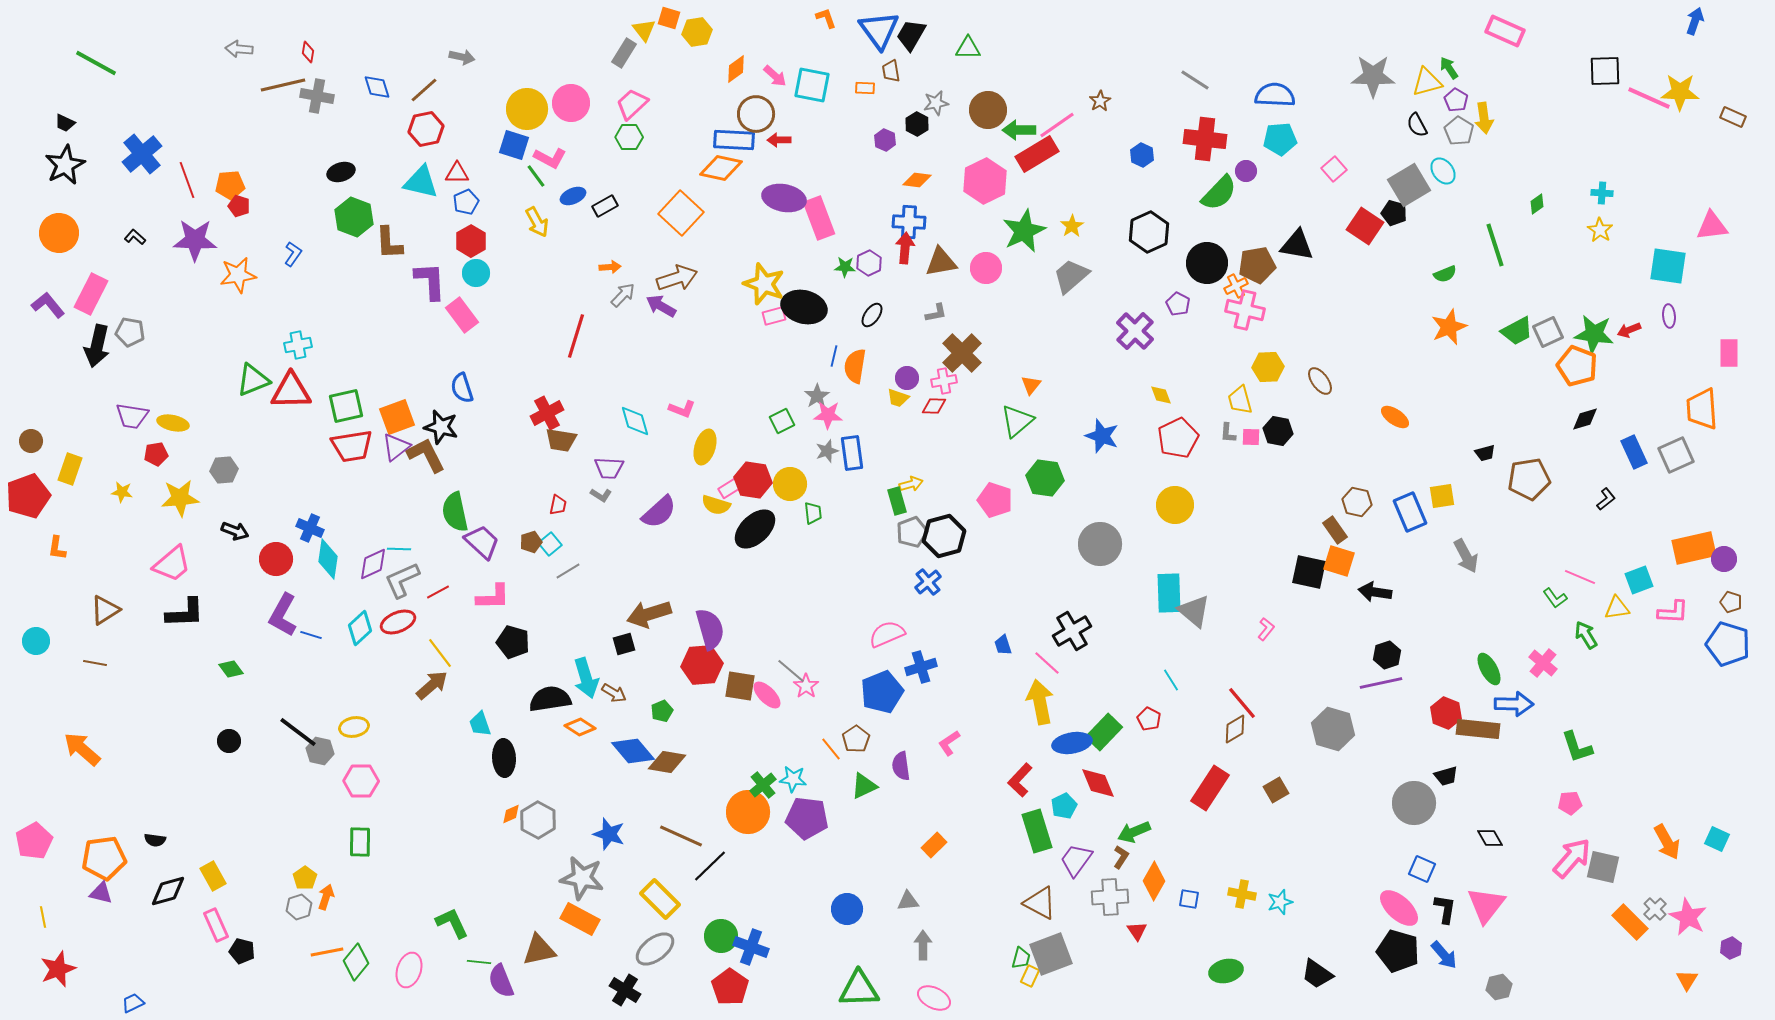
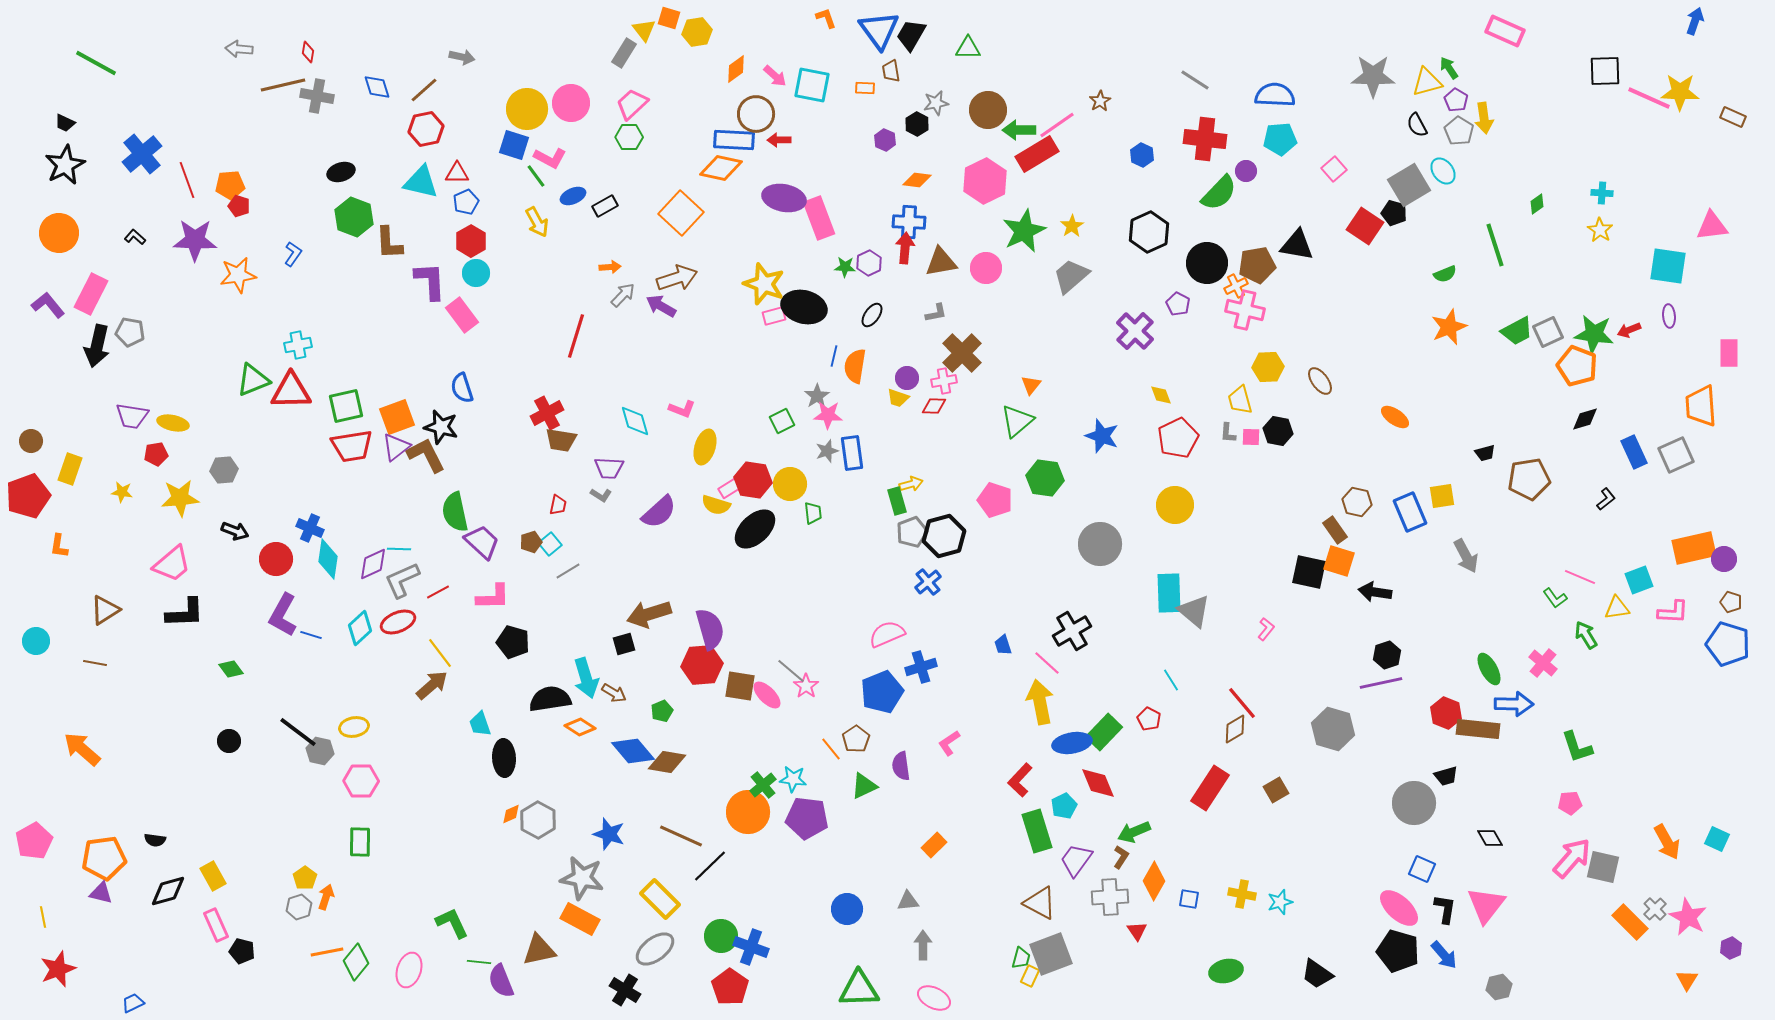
orange trapezoid at (1702, 409): moved 1 px left, 3 px up
orange L-shape at (57, 548): moved 2 px right, 2 px up
